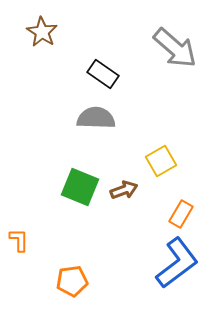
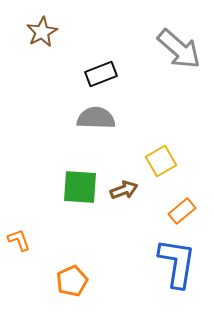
brown star: rotated 12 degrees clockwise
gray arrow: moved 4 px right, 1 px down
black rectangle: moved 2 px left; rotated 56 degrees counterclockwise
green square: rotated 18 degrees counterclockwise
orange rectangle: moved 1 px right, 3 px up; rotated 20 degrees clockwise
orange L-shape: rotated 20 degrees counterclockwise
blue L-shape: rotated 44 degrees counterclockwise
orange pentagon: rotated 16 degrees counterclockwise
